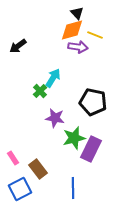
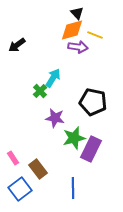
black arrow: moved 1 px left, 1 px up
blue square: rotated 10 degrees counterclockwise
